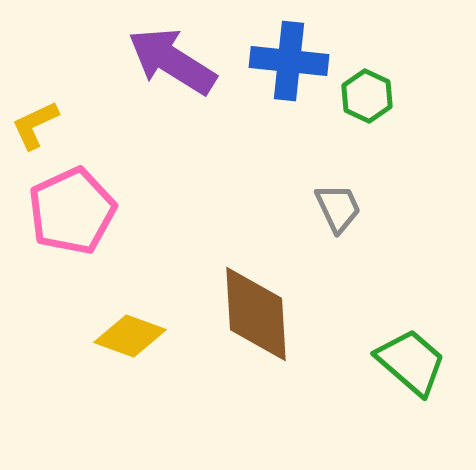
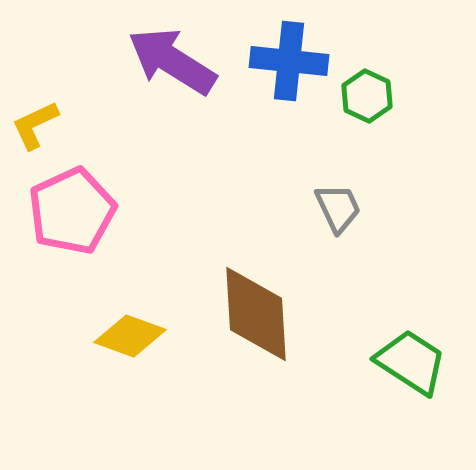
green trapezoid: rotated 8 degrees counterclockwise
